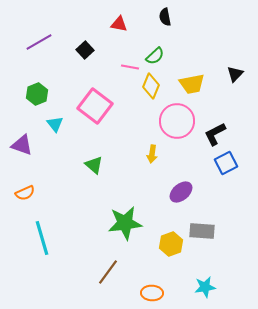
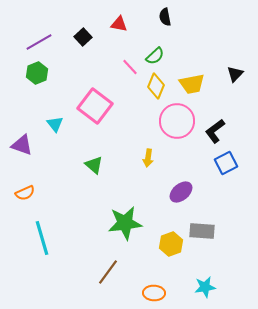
black square: moved 2 px left, 13 px up
pink line: rotated 36 degrees clockwise
yellow diamond: moved 5 px right
green hexagon: moved 21 px up
black L-shape: moved 3 px up; rotated 10 degrees counterclockwise
yellow arrow: moved 4 px left, 4 px down
orange ellipse: moved 2 px right
